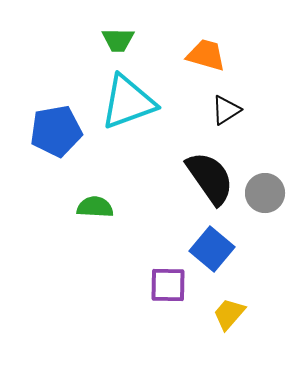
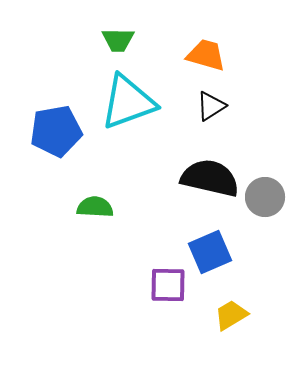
black triangle: moved 15 px left, 4 px up
black semicircle: rotated 42 degrees counterclockwise
gray circle: moved 4 px down
blue square: moved 2 px left, 3 px down; rotated 27 degrees clockwise
yellow trapezoid: moved 2 px right, 1 px down; rotated 18 degrees clockwise
